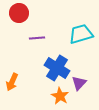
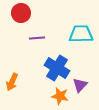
red circle: moved 2 px right
cyan trapezoid: rotated 15 degrees clockwise
purple triangle: moved 1 px right, 2 px down
orange star: rotated 18 degrees counterclockwise
